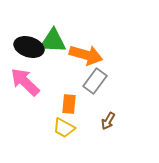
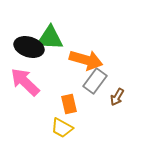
green triangle: moved 3 px left, 3 px up
orange arrow: moved 5 px down
orange rectangle: rotated 18 degrees counterclockwise
brown arrow: moved 9 px right, 24 px up
yellow trapezoid: moved 2 px left
